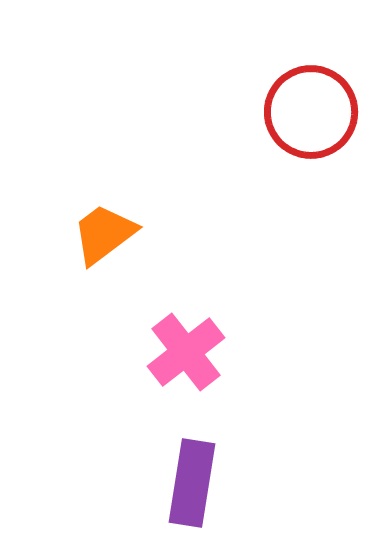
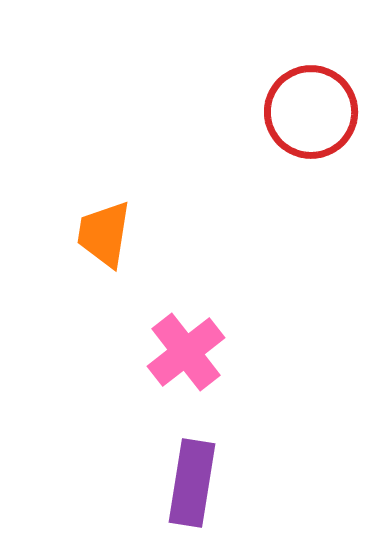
orange trapezoid: rotated 44 degrees counterclockwise
